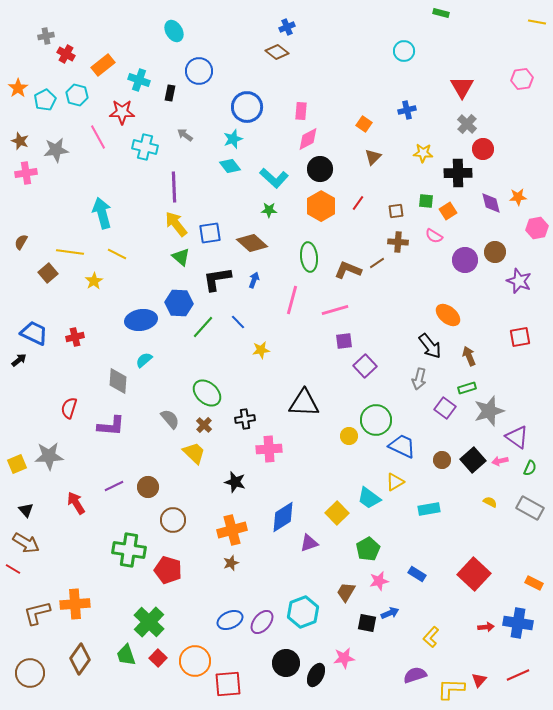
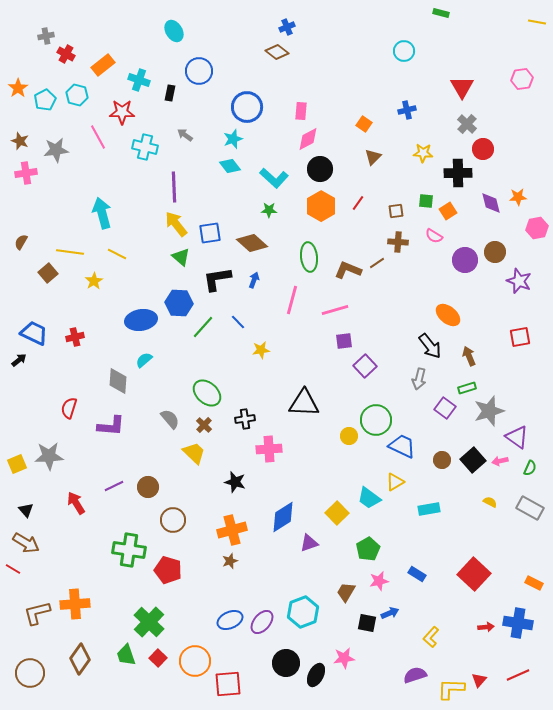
brown star at (231, 563): moved 1 px left, 2 px up
